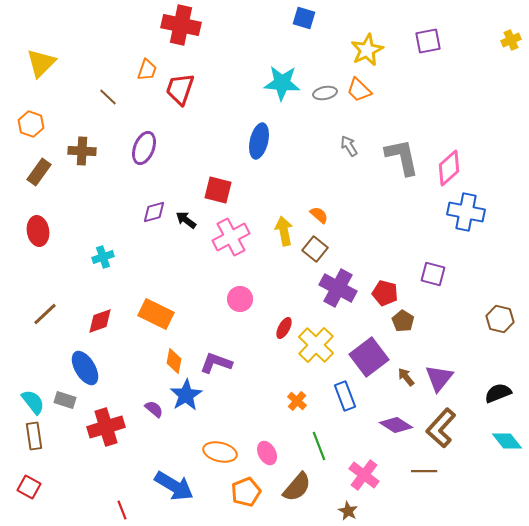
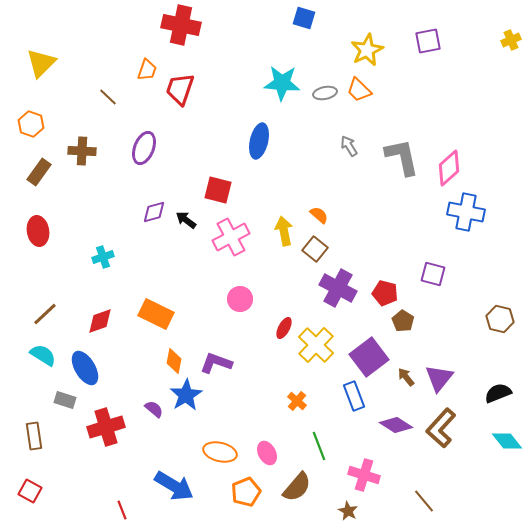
blue rectangle at (345, 396): moved 9 px right
cyan semicircle at (33, 402): moved 10 px right, 47 px up; rotated 20 degrees counterclockwise
brown line at (424, 471): moved 30 px down; rotated 50 degrees clockwise
pink cross at (364, 475): rotated 20 degrees counterclockwise
red square at (29, 487): moved 1 px right, 4 px down
